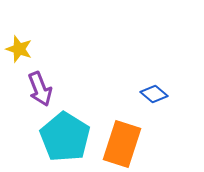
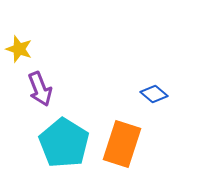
cyan pentagon: moved 1 px left, 6 px down
